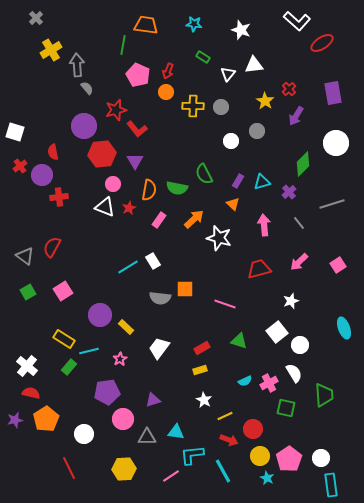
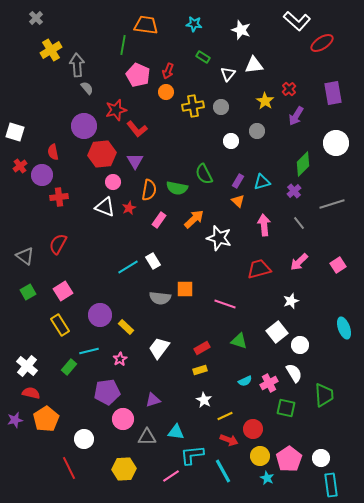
yellow cross at (193, 106): rotated 10 degrees counterclockwise
pink circle at (113, 184): moved 2 px up
purple cross at (289, 192): moved 5 px right, 1 px up
orange triangle at (233, 204): moved 5 px right, 3 px up
red semicircle at (52, 247): moved 6 px right, 3 px up
yellow rectangle at (64, 339): moved 4 px left, 14 px up; rotated 25 degrees clockwise
white circle at (84, 434): moved 5 px down
